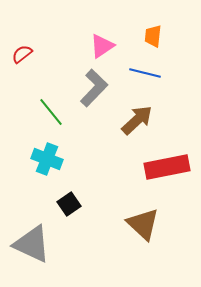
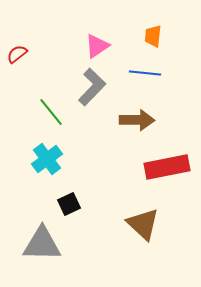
pink triangle: moved 5 px left
red semicircle: moved 5 px left
blue line: rotated 8 degrees counterclockwise
gray L-shape: moved 2 px left, 1 px up
brown arrow: rotated 44 degrees clockwise
cyan cross: rotated 32 degrees clockwise
black square: rotated 10 degrees clockwise
gray triangle: moved 10 px right; rotated 24 degrees counterclockwise
